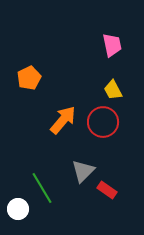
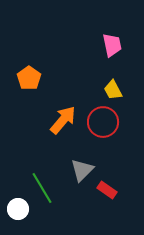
orange pentagon: rotated 10 degrees counterclockwise
gray triangle: moved 1 px left, 1 px up
